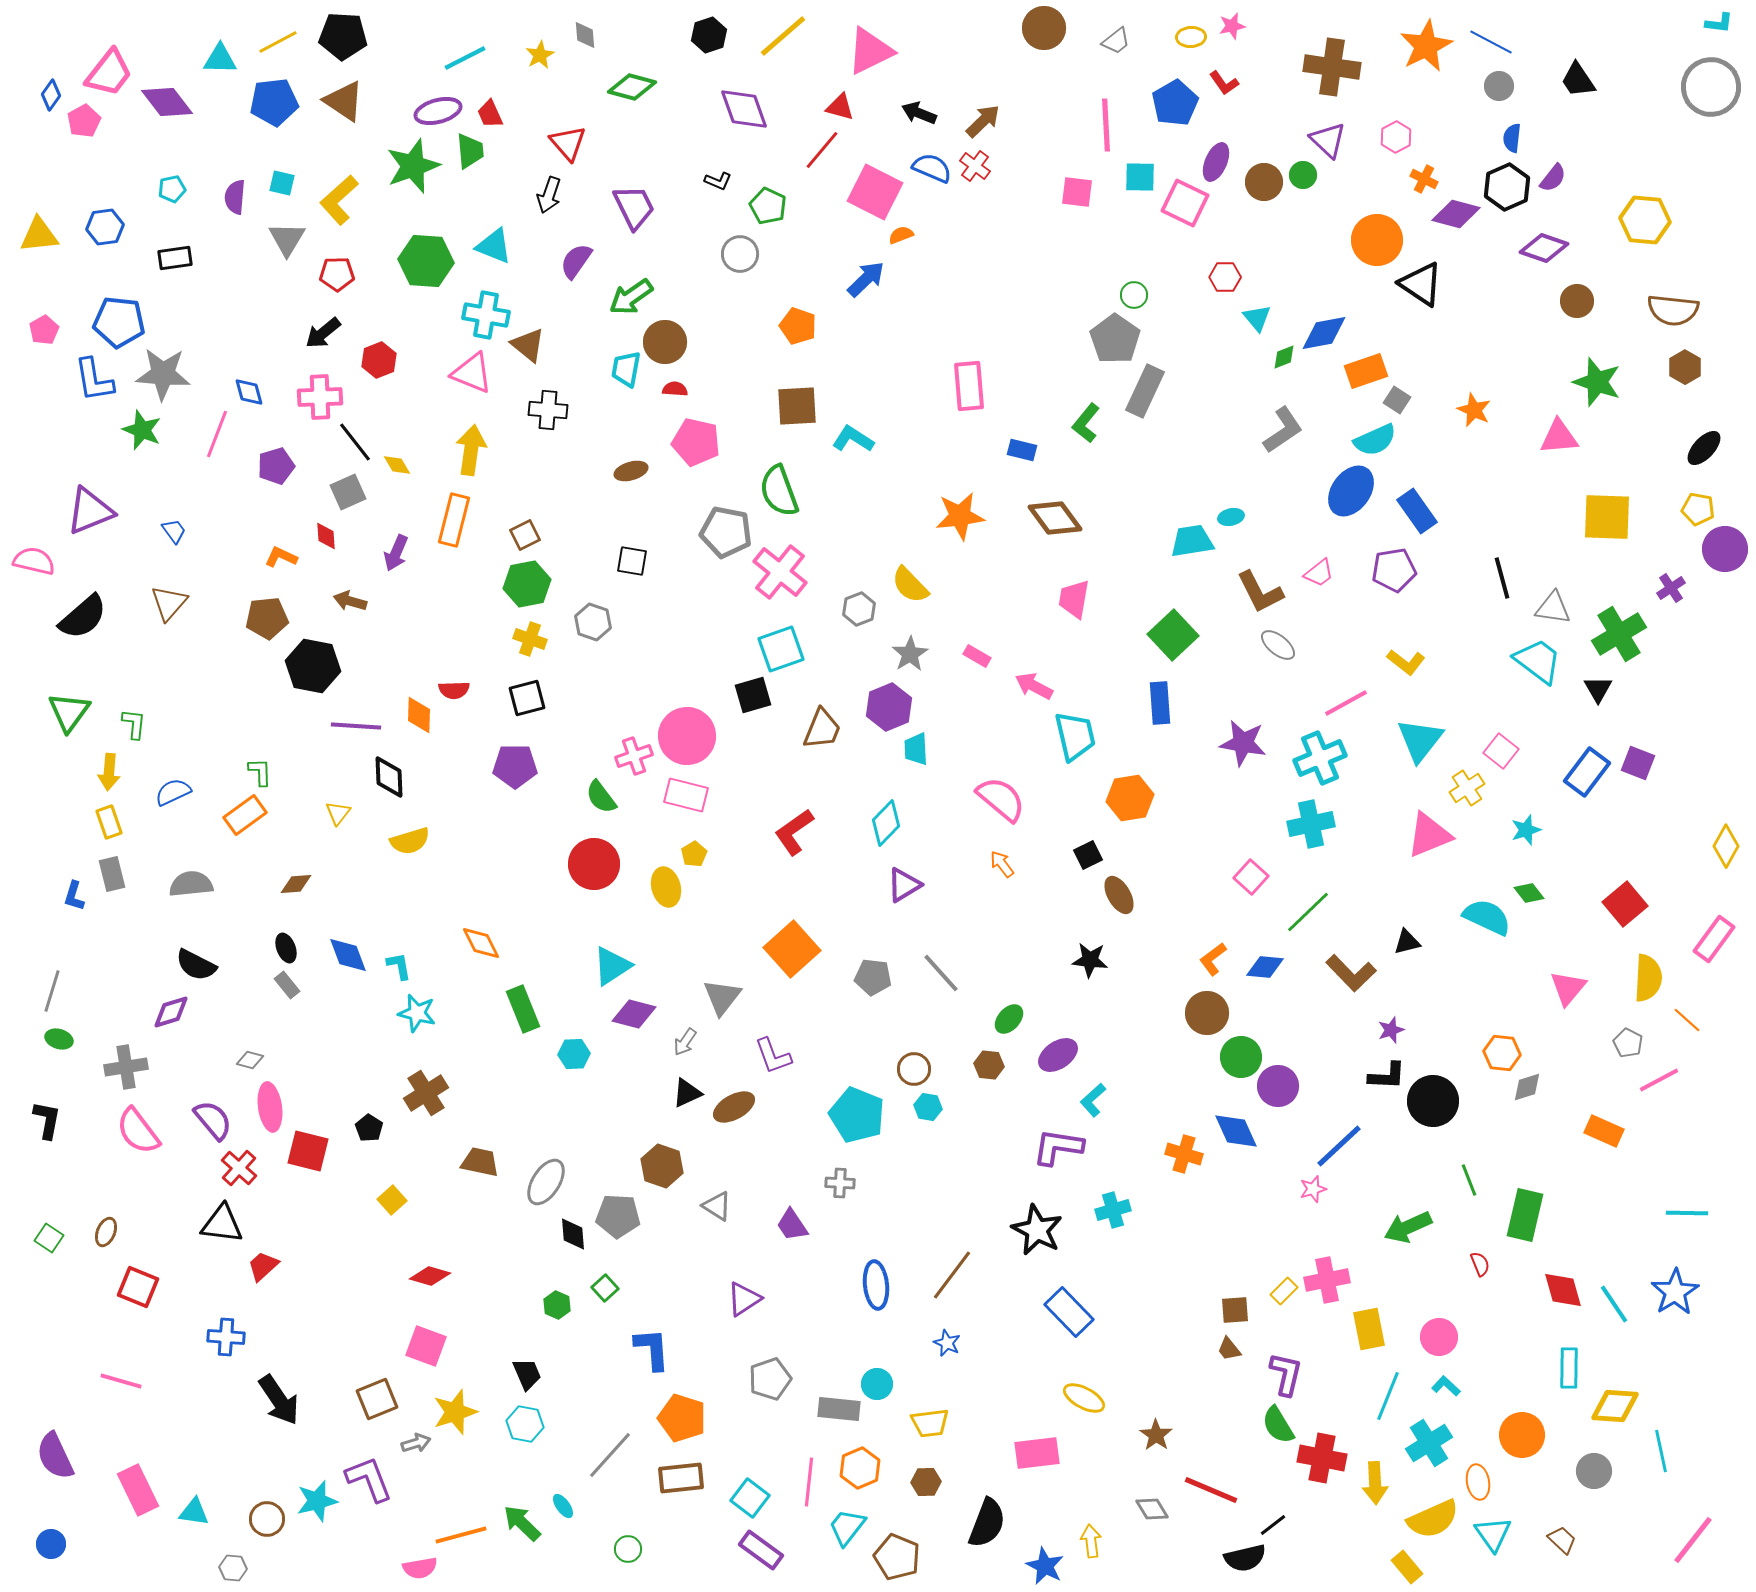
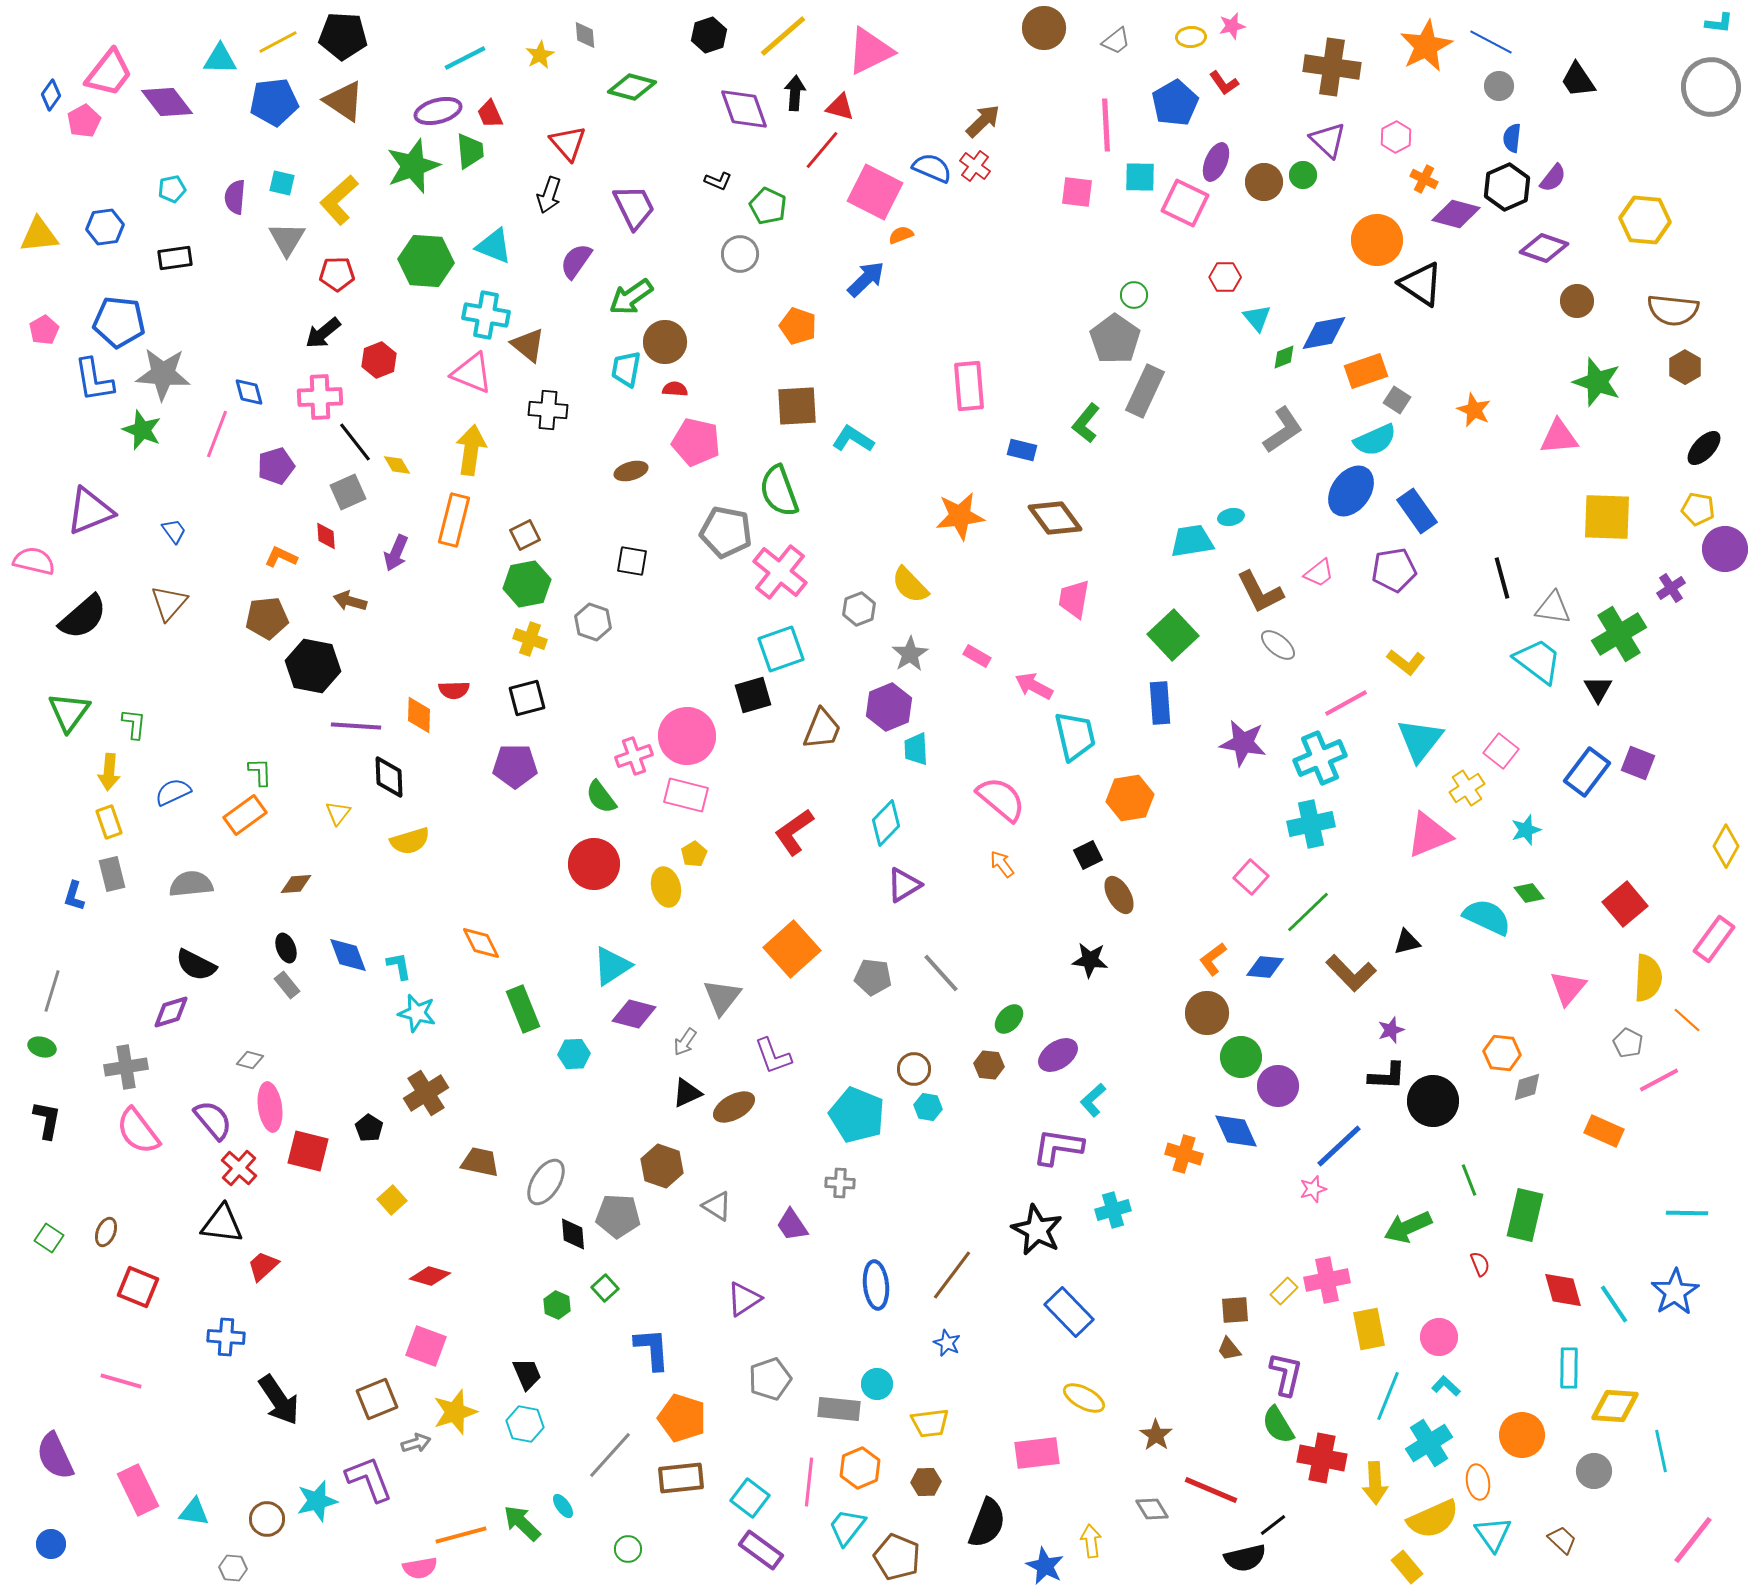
black arrow at (919, 113): moved 124 px left, 20 px up; rotated 72 degrees clockwise
green ellipse at (59, 1039): moved 17 px left, 8 px down
